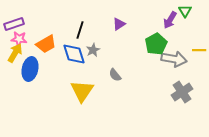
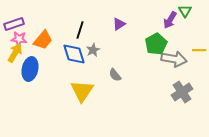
orange trapezoid: moved 3 px left, 4 px up; rotated 20 degrees counterclockwise
